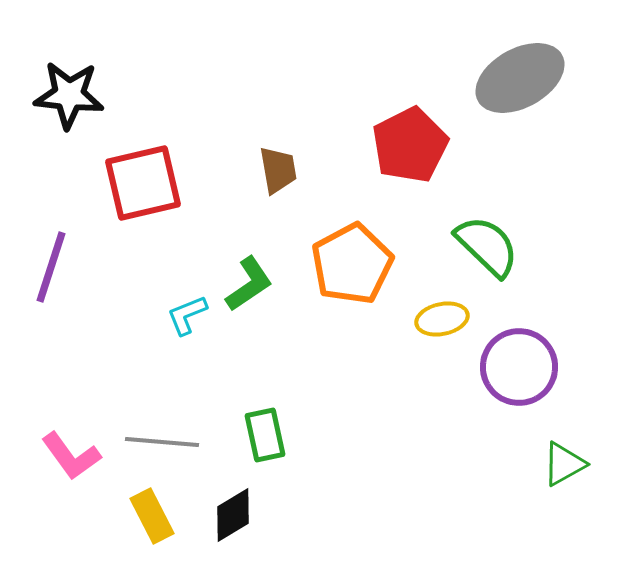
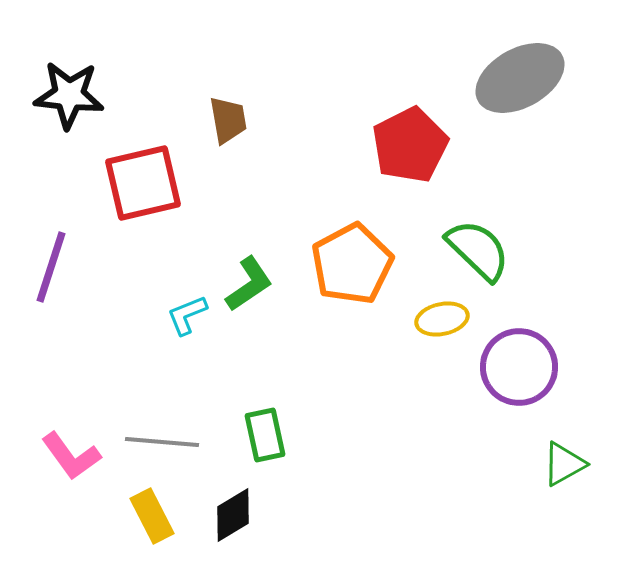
brown trapezoid: moved 50 px left, 50 px up
green semicircle: moved 9 px left, 4 px down
